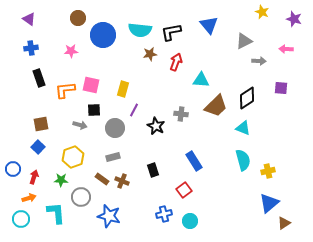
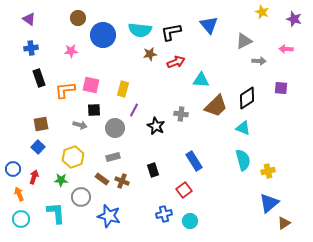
red arrow at (176, 62): rotated 48 degrees clockwise
orange arrow at (29, 198): moved 10 px left, 4 px up; rotated 96 degrees counterclockwise
